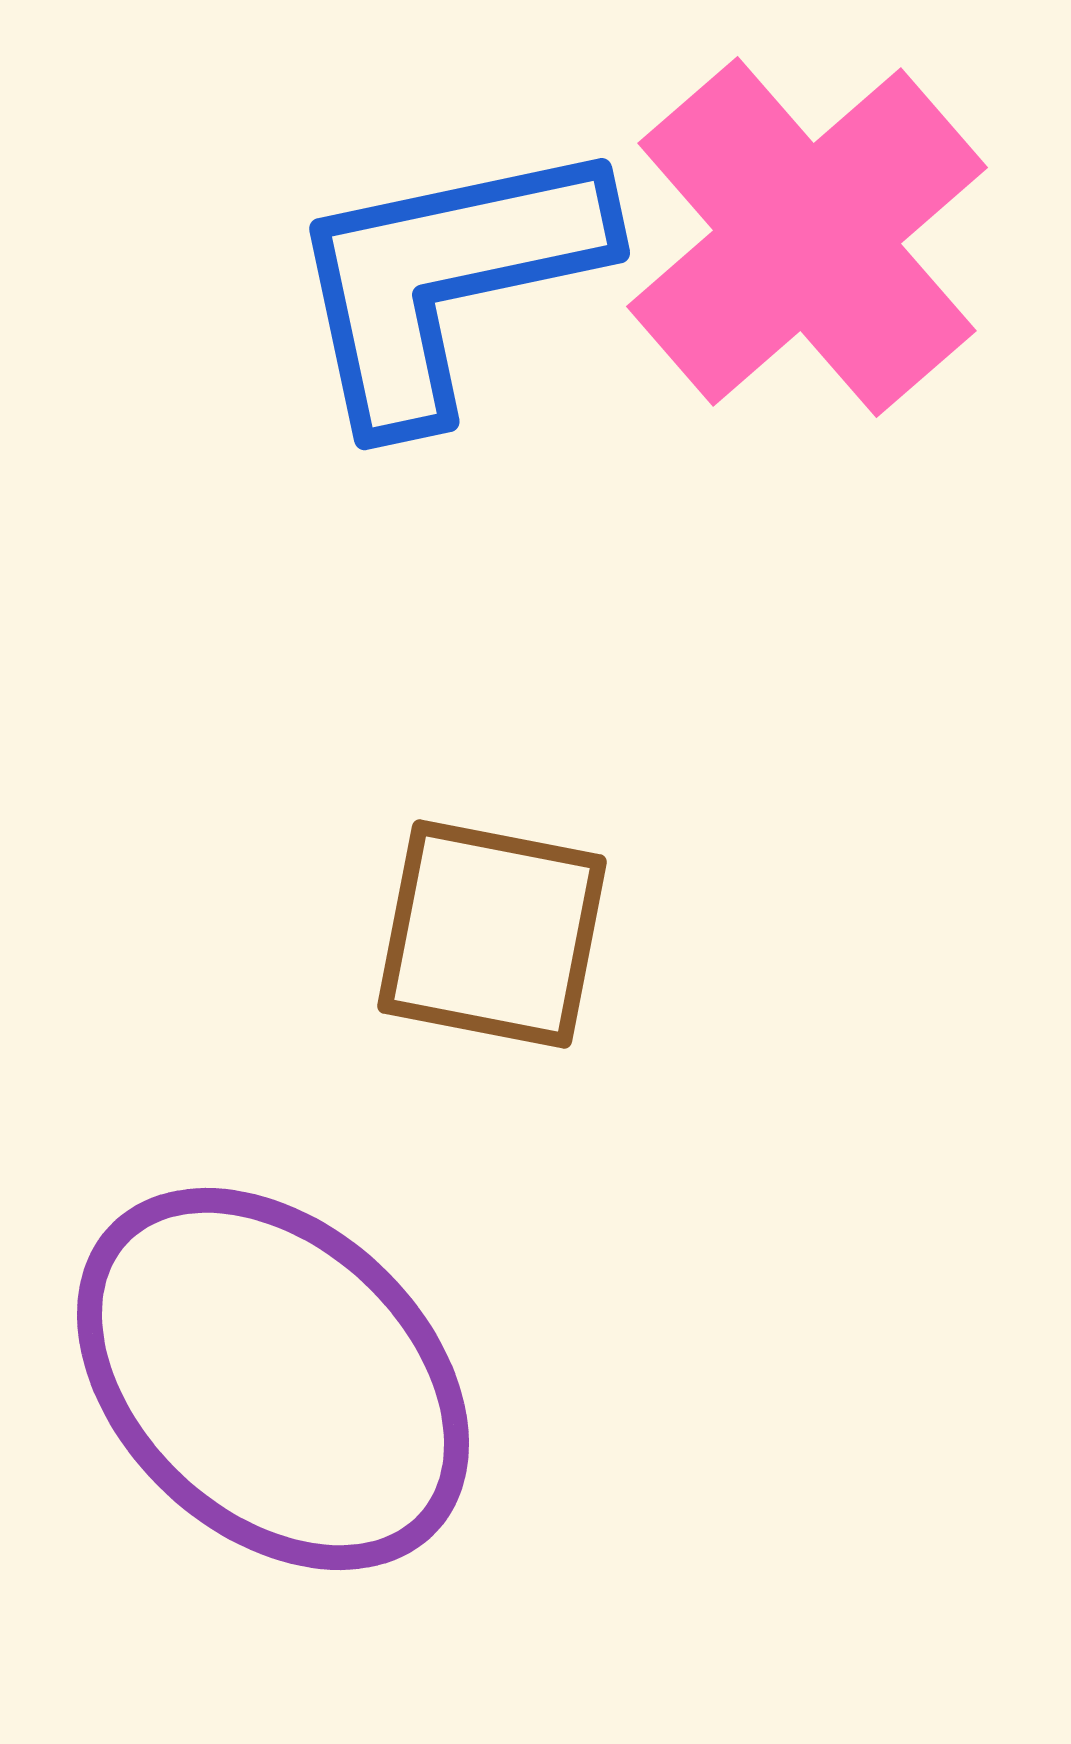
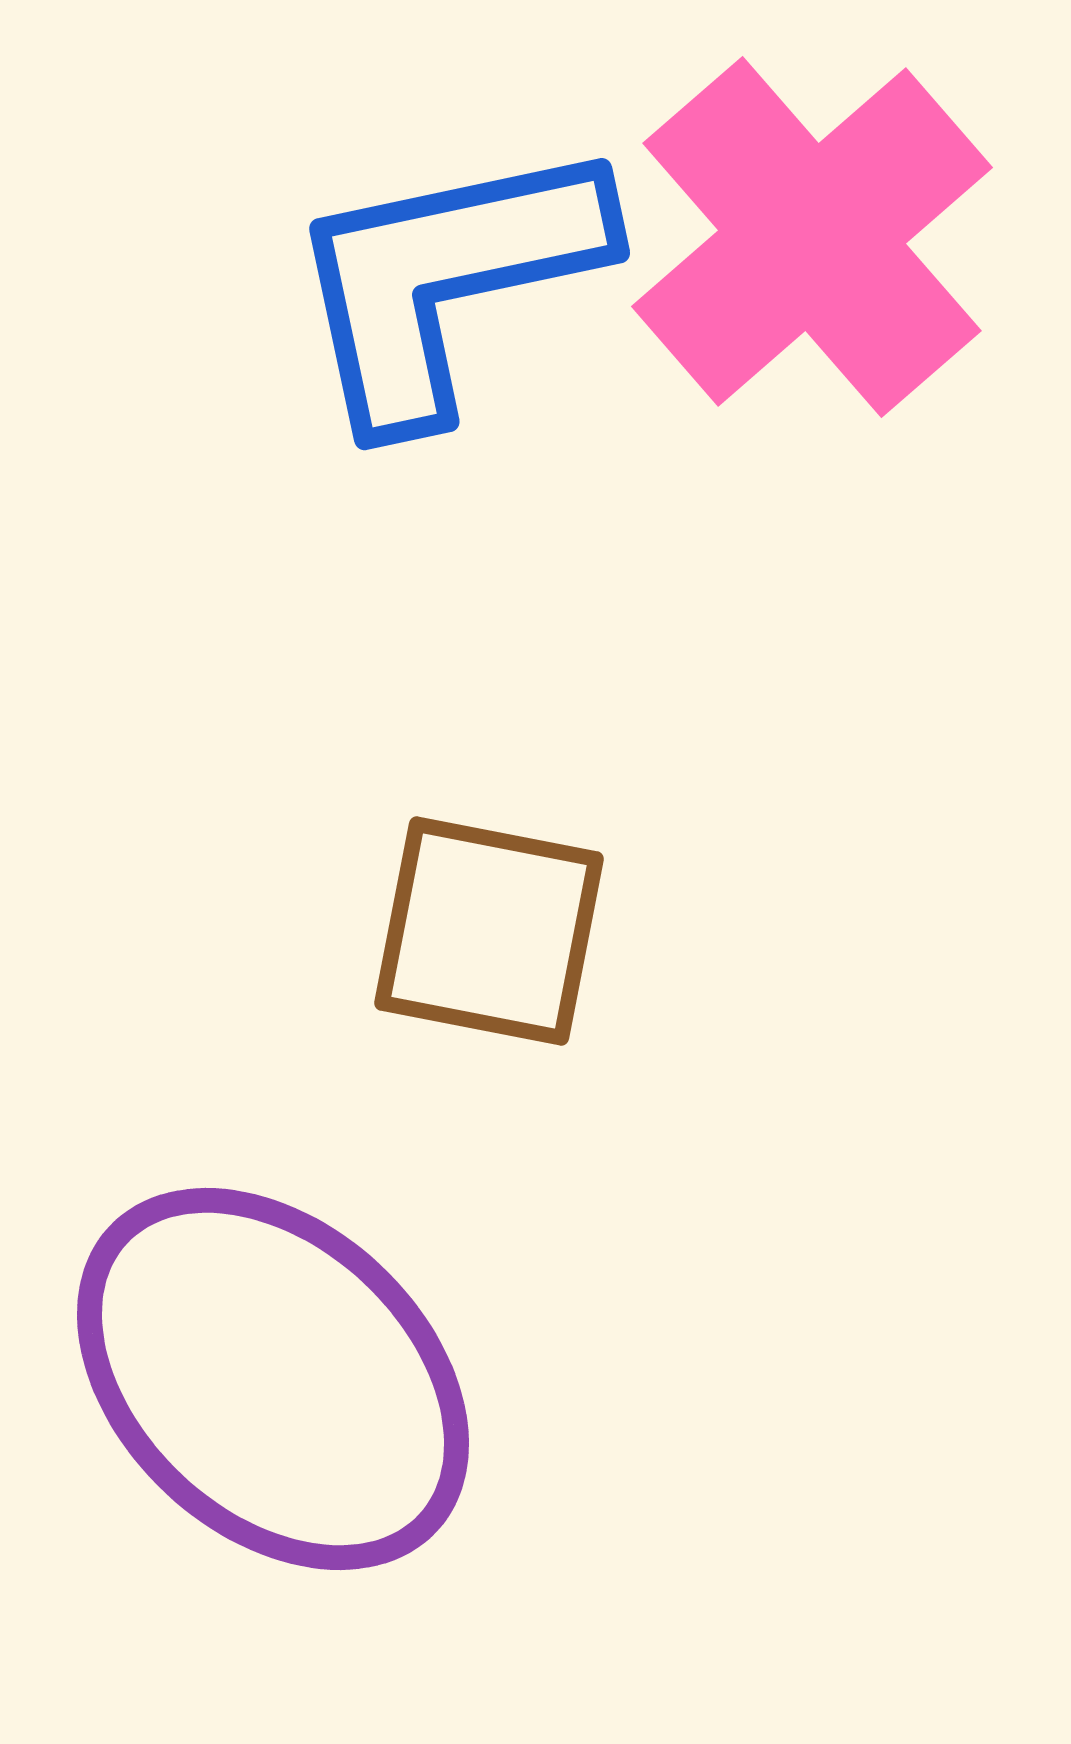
pink cross: moved 5 px right
brown square: moved 3 px left, 3 px up
